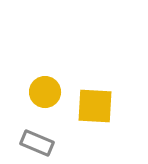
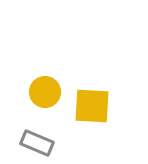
yellow square: moved 3 px left
